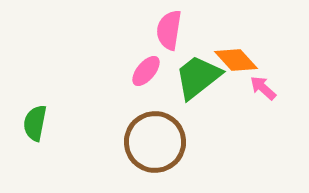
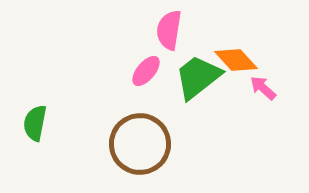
brown circle: moved 15 px left, 2 px down
